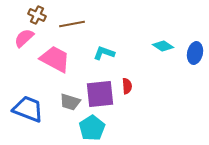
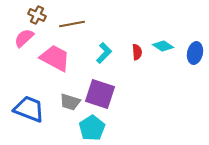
cyan L-shape: rotated 115 degrees clockwise
pink trapezoid: moved 1 px up
red semicircle: moved 10 px right, 34 px up
purple square: rotated 24 degrees clockwise
blue trapezoid: moved 1 px right
